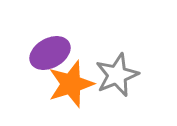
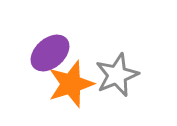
purple ellipse: rotated 12 degrees counterclockwise
